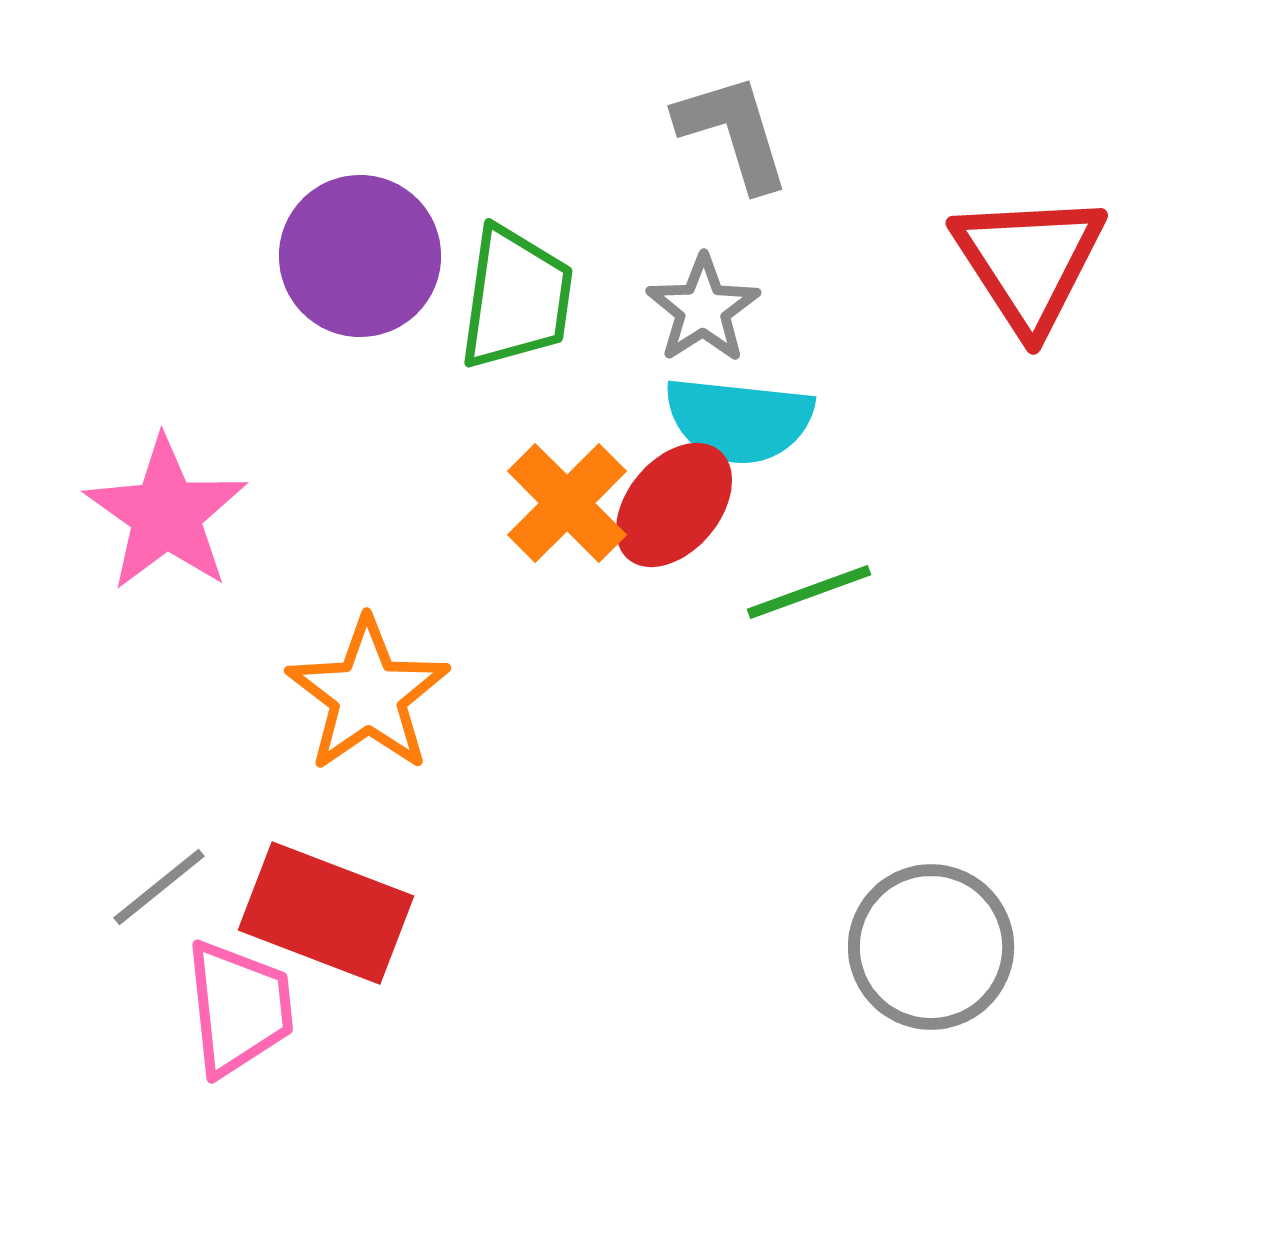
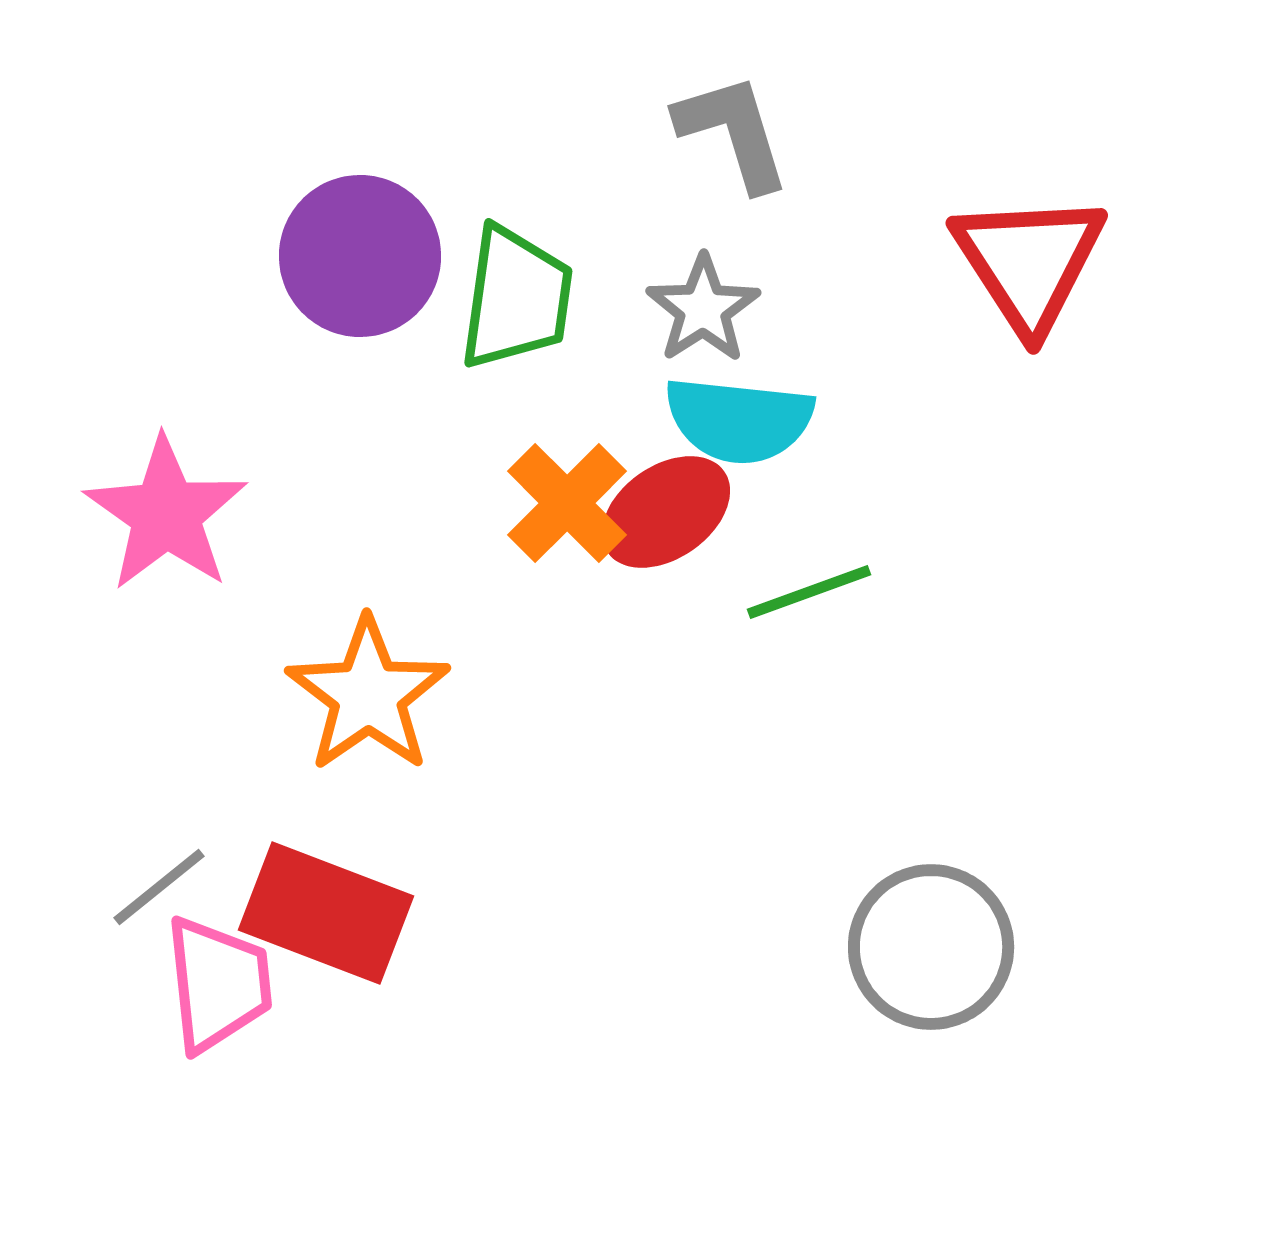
red ellipse: moved 8 px left, 7 px down; rotated 15 degrees clockwise
pink trapezoid: moved 21 px left, 24 px up
